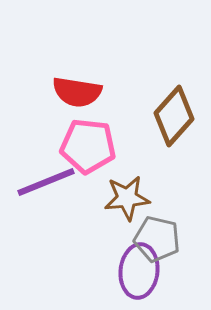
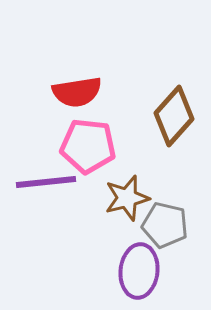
red semicircle: rotated 18 degrees counterclockwise
purple line: rotated 16 degrees clockwise
brown star: rotated 9 degrees counterclockwise
gray pentagon: moved 8 px right, 14 px up
